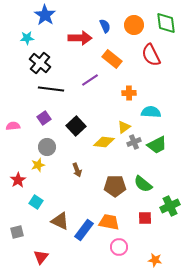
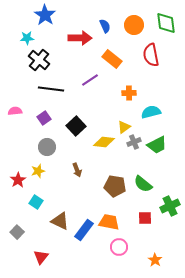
red semicircle: rotated 15 degrees clockwise
black cross: moved 1 px left, 3 px up
cyan semicircle: rotated 18 degrees counterclockwise
pink semicircle: moved 2 px right, 15 px up
yellow star: moved 6 px down
brown pentagon: rotated 10 degrees clockwise
gray square: rotated 32 degrees counterclockwise
orange star: rotated 24 degrees clockwise
